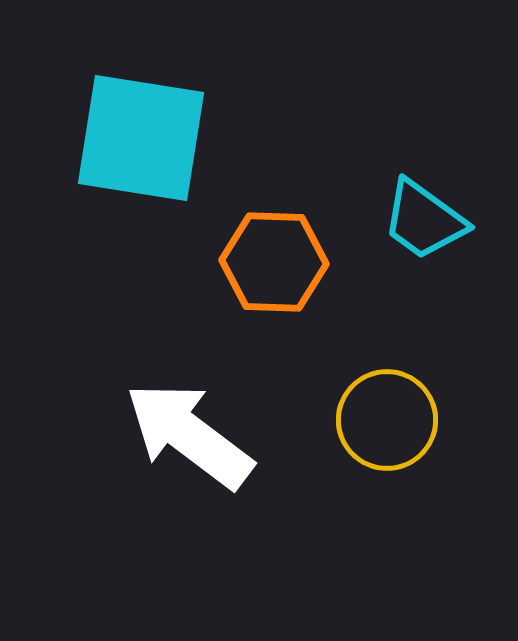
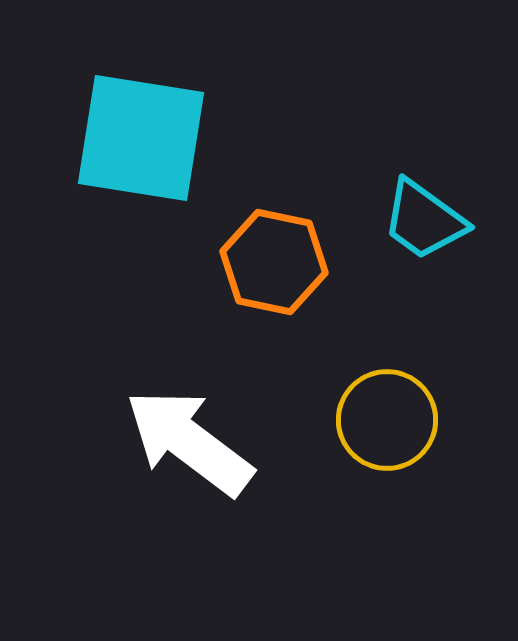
orange hexagon: rotated 10 degrees clockwise
white arrow: moved 7 px down
